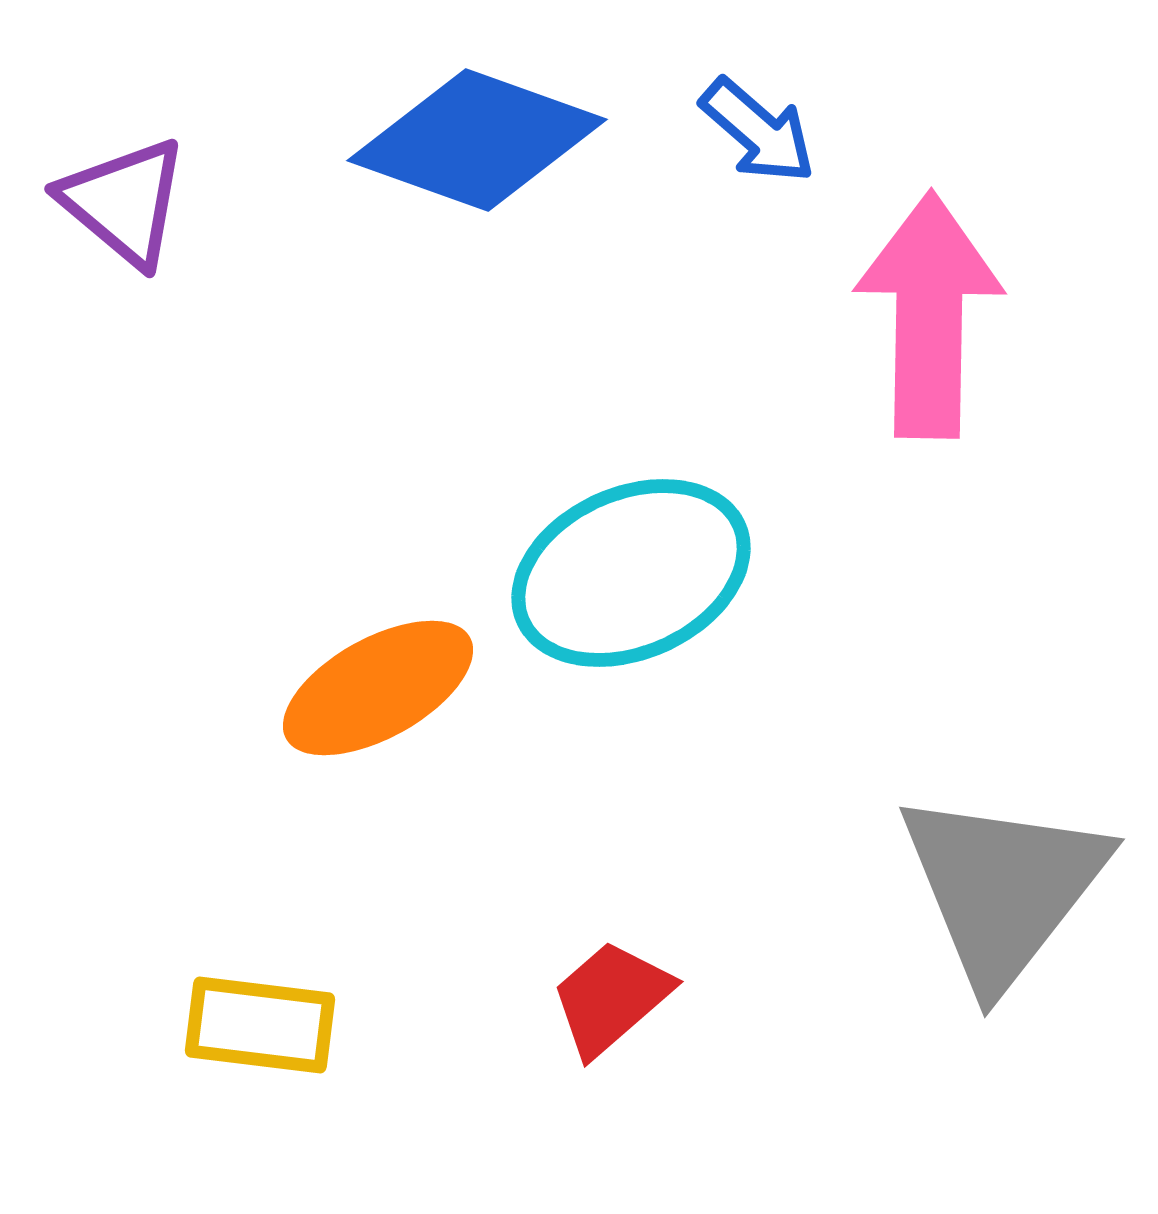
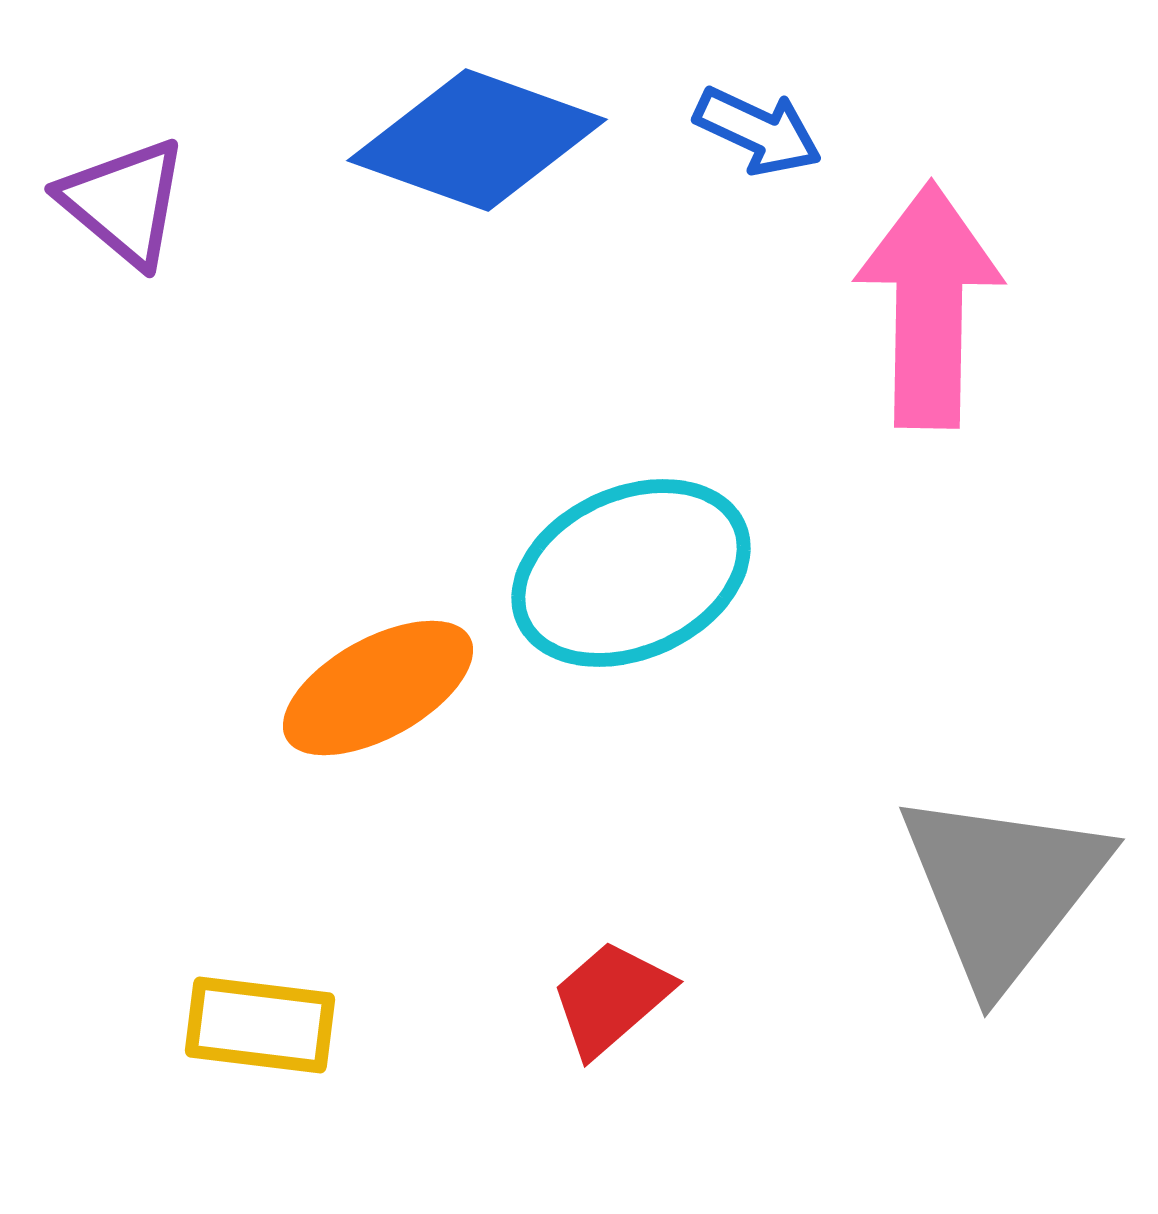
blue arrow: rotated 16 degrees counterclockwise
pink arrow: moved 10 px up
